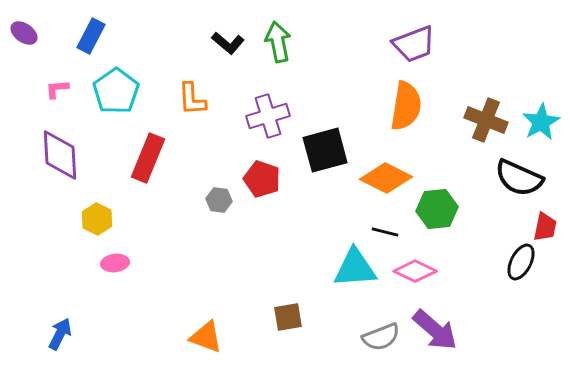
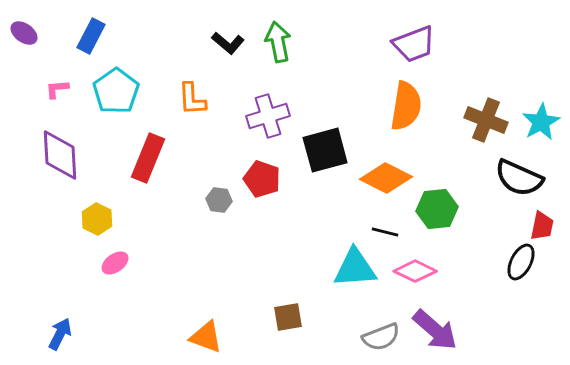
red trapezoid: moved 3 px left, 1 px up
pink ellipse: rotated 28 degrees counterclockwise
